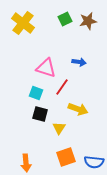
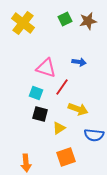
yellow triangle: rotated 24 degrees clockwise
blue semicircle: moved 27 px up
